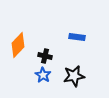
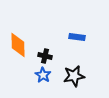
orange diamond: rotated 45 degrees counterclockwise
